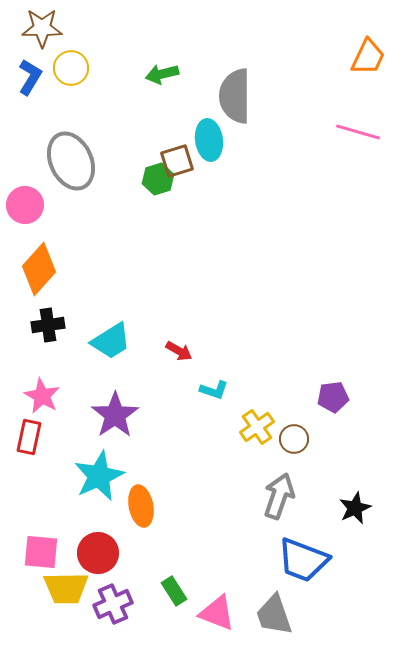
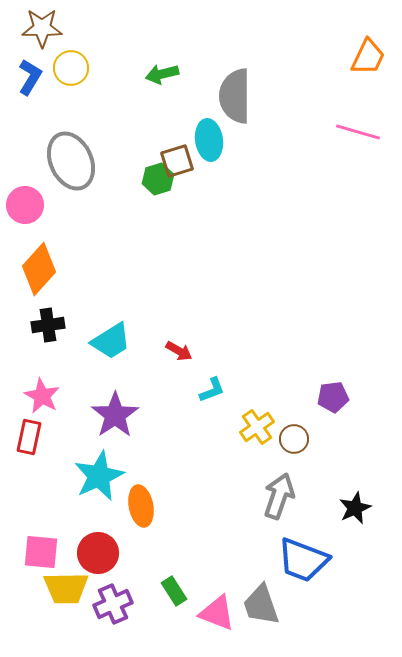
cyan L-shape: moved 2 px left; rotated 40 degrees counterclockwise
gray trapezoid: moved 13 px left, 10 px up
